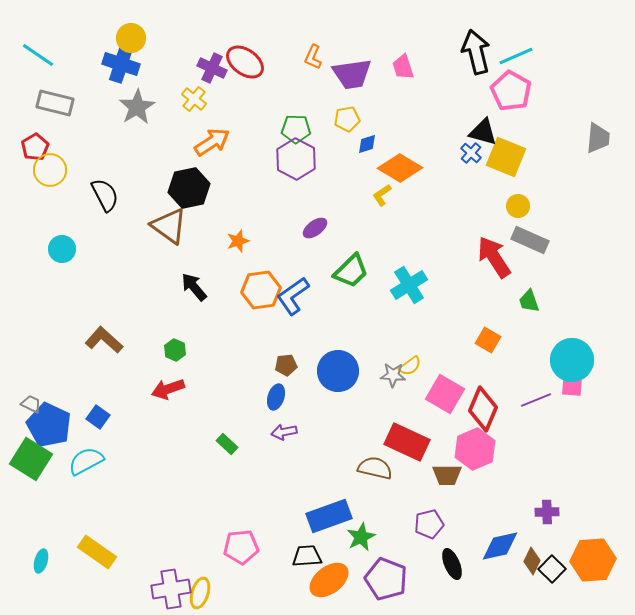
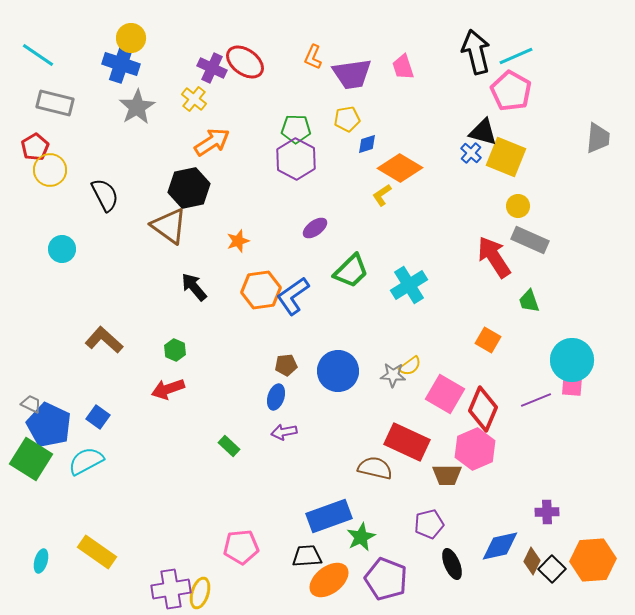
green rectangle at (227, 444): moved 2 px right, 2 px down
